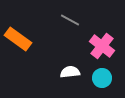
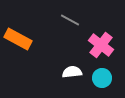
orange rectangle: rotated 8 degrees counterclockwise
pink cross: moved 1 px left, 1 px up
white semicircle: moved 2 px right
